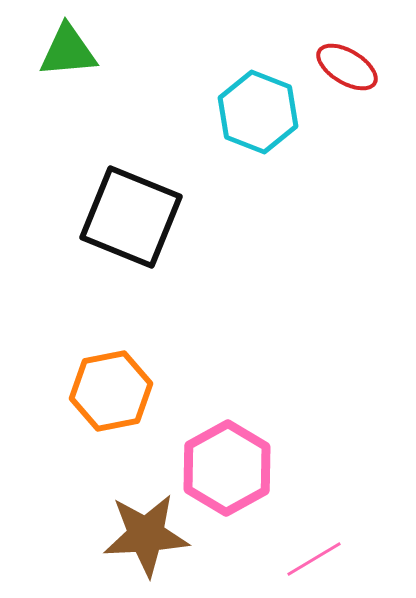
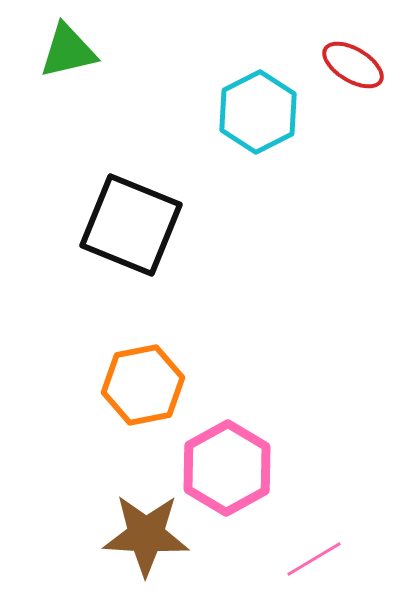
green triangle: rotated 8 degrees counterclockwise
red ellipse: moved 6 px right, 2 px up
cyan hexagon: rotated 12 degrees clockwise
black square: moved 8 px down
orange hexagon: moved 32 px right, 6 px up
brown star: rotated 6 degrees clockwise
